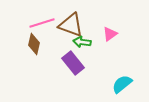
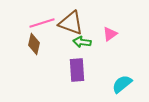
brown triangle: moved 2 px up
purple rectangle: moved 4 px right, 7 px down; rotated 35 degrees clockwise
